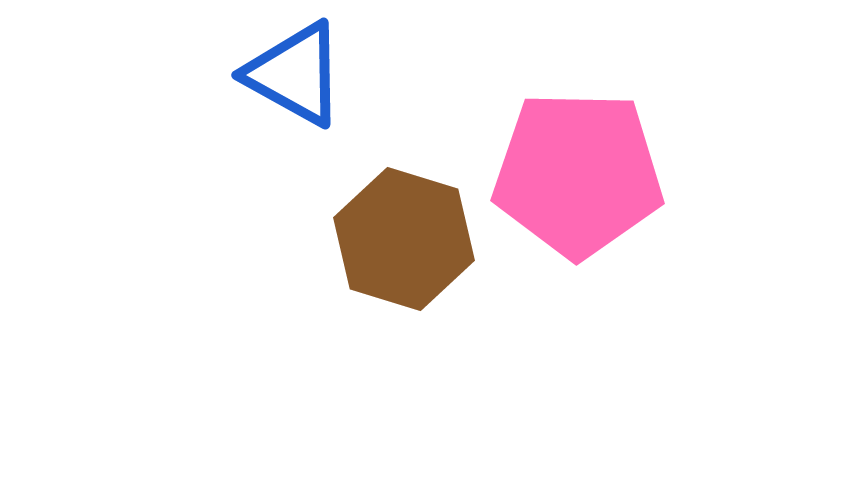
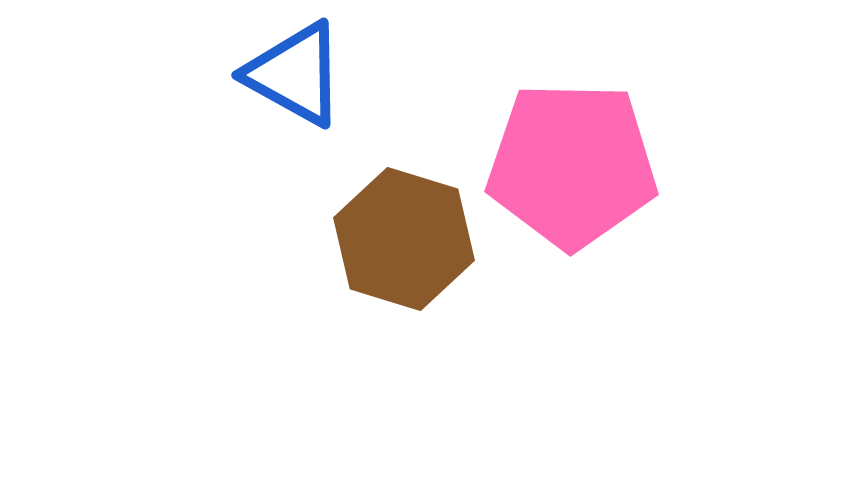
pink pentagon: moved 6 px left, 9 px up
